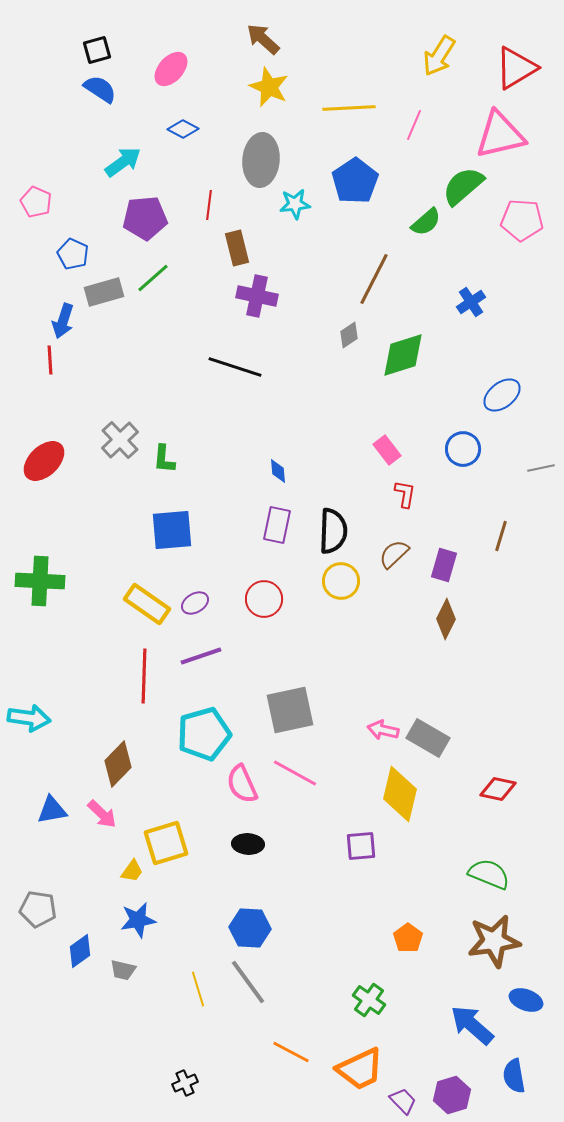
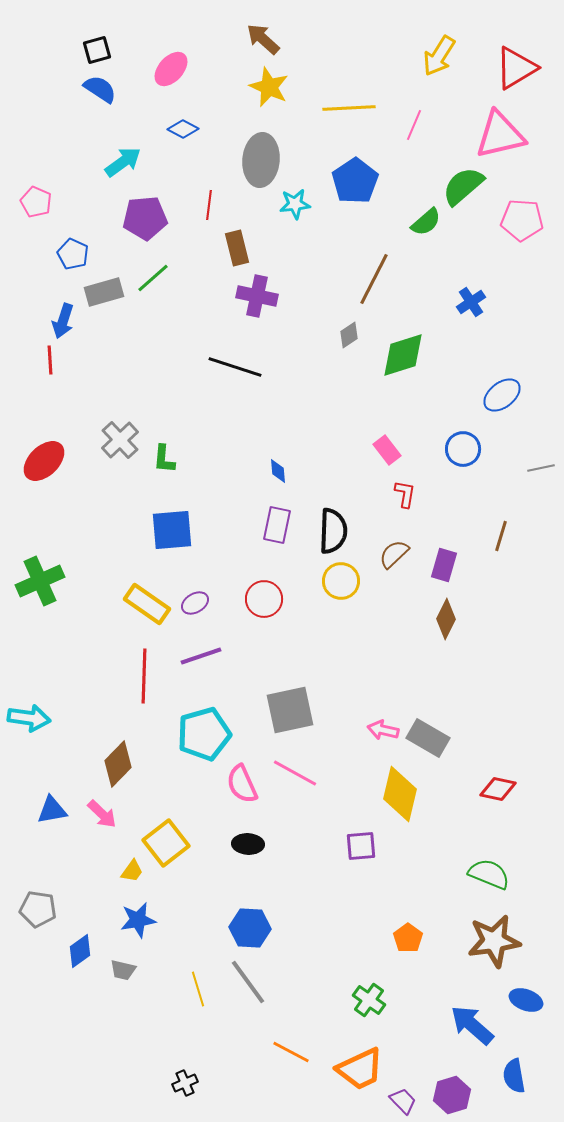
green cross at (40, 581): rotated 27 degrees counterclockwise
yellow square at (166, 843): rotated 21 degrees counterclockwise
